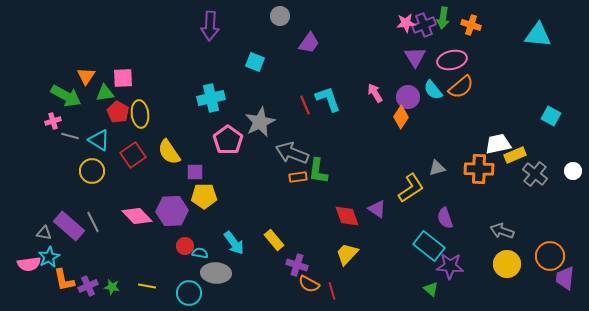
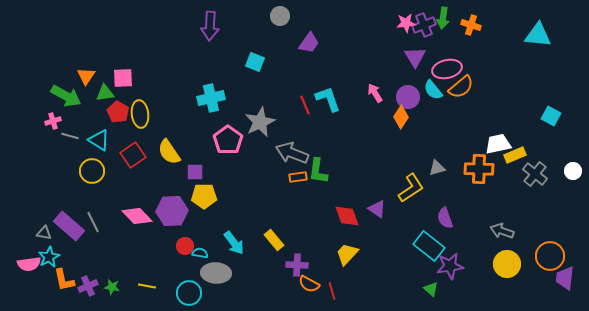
pink ellipse at (452, 60): moved 5 px left, 9 px down
purple cross at (297, 265): rotated 15 degrees counterclockwise
purple star at (450, 266): rotated 12 degrees counterclockwise
